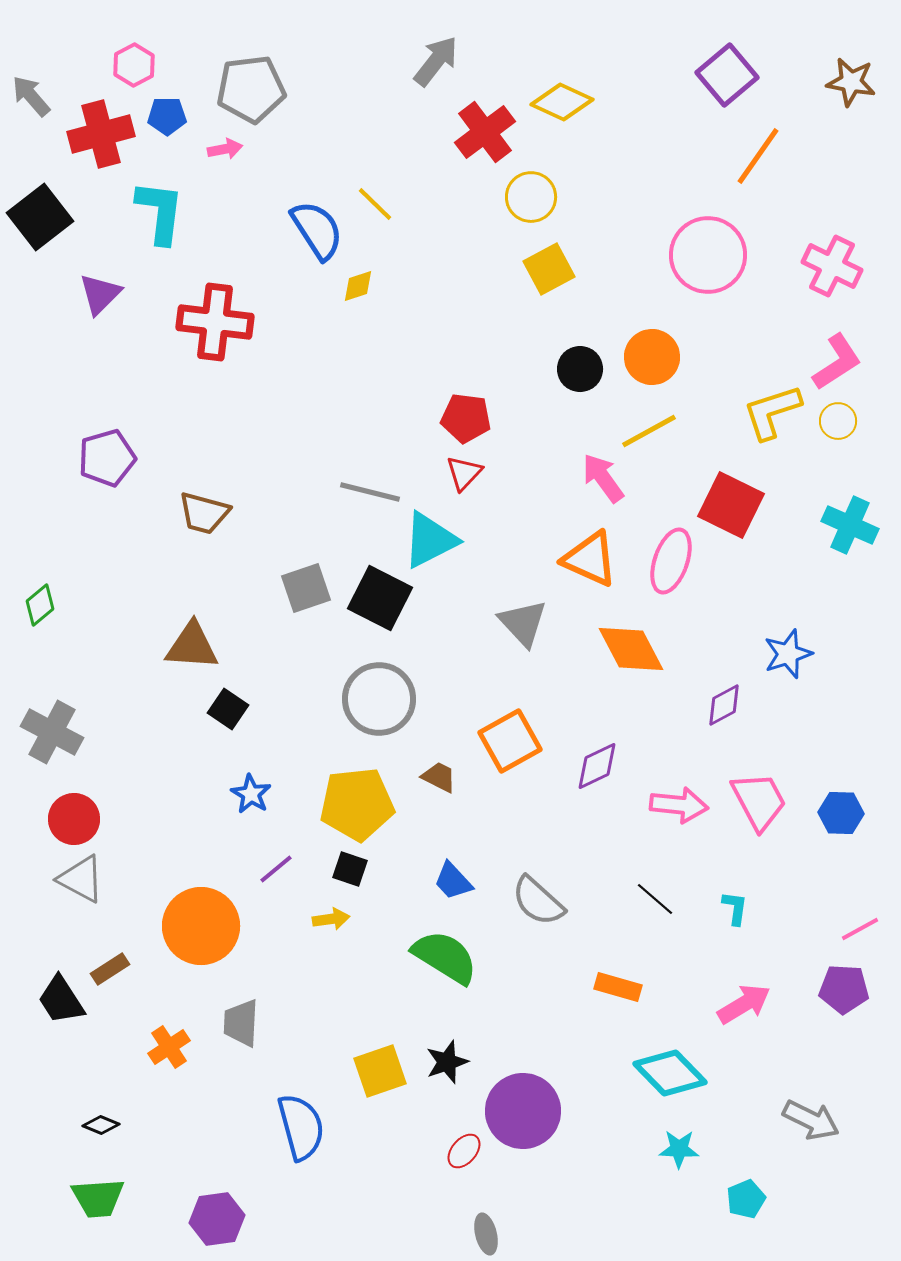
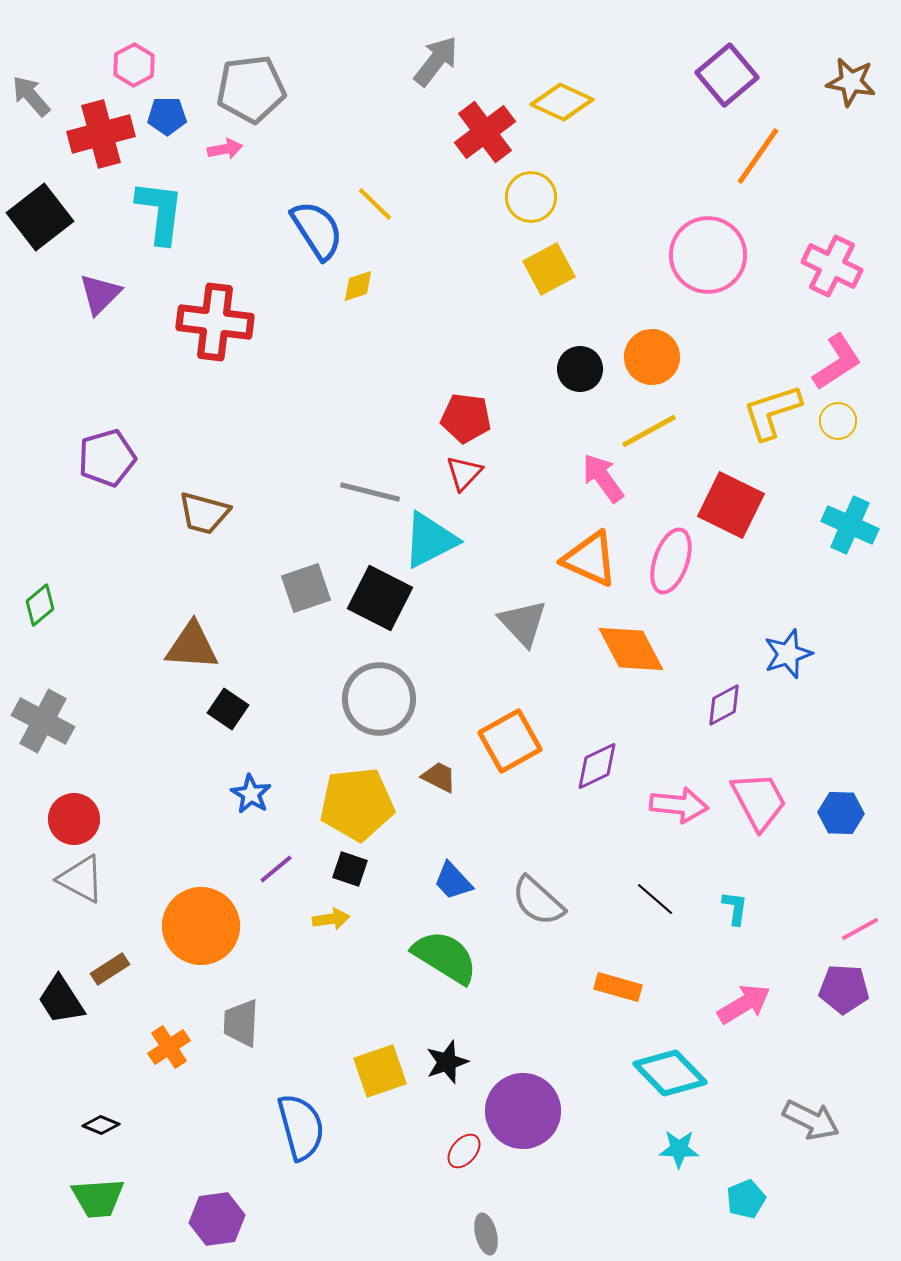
gray cross at (52, 732): moved 9 px left, 11 px up
